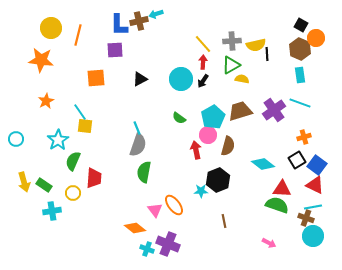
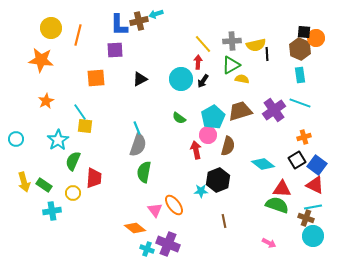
black square at (301, 25): moved 3 px right, 7 px down; rotated 24 degrees counterclockwise
red arrow at (203, 62): moved 5 px left
